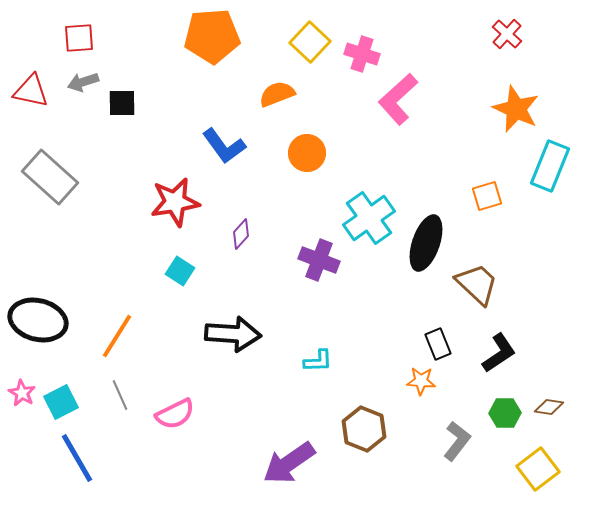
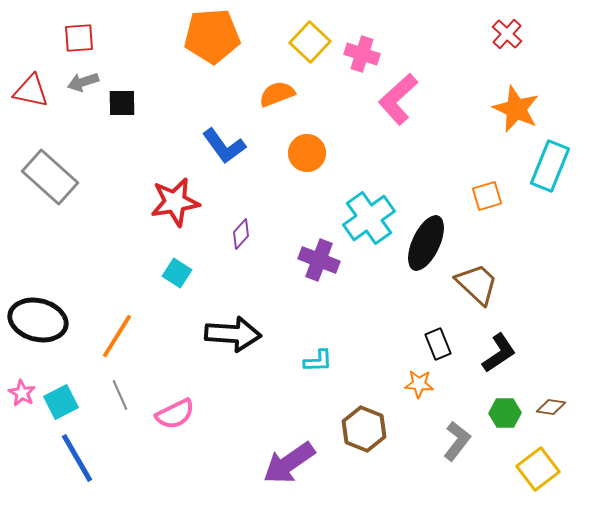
black ellipse at (426, 243): rotated 6 degrees clockwise
cyan square at (180, 271): moved 3 px left, 2 px down
orange star at (421, 381): moved 2 px left, 3 px down
brown diamond at (549, 407): moved 2 px right
